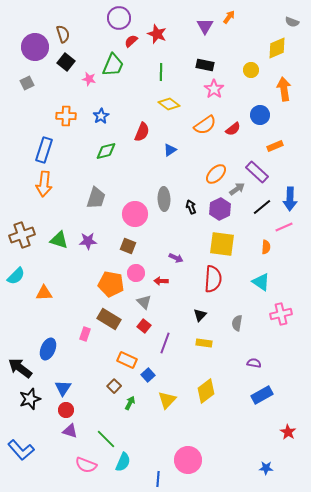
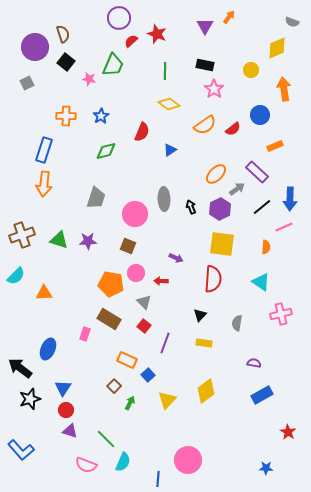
green line at (161, 72): moved 4 px right, 1 px up
